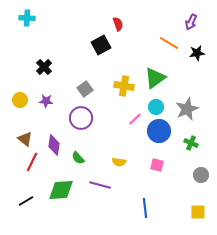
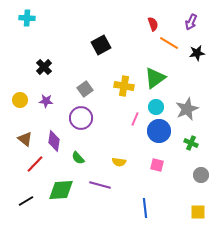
red semicircle: moved 35 px right
pink line: rotated 24 degrees counterclockwise
purple diamond: moved 4 px up
red line: moved 3 px right, 2 px down; rotated 18 degrees clockwise
